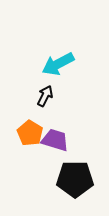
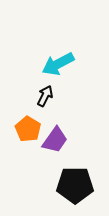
orange pentagon: moved 2 px left, 4 px up
purple trapezoid: rotated 108 degrees clockwise
black pentagon: moved 6 px down
